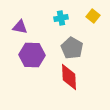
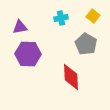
purple triangle: rotated 21 degrees counterclockwise
gray pentagon: moved 14 px right, 4 px up
purple hexagon: moved 4 px left, 1 px up
red diamond: moved 2 px right
